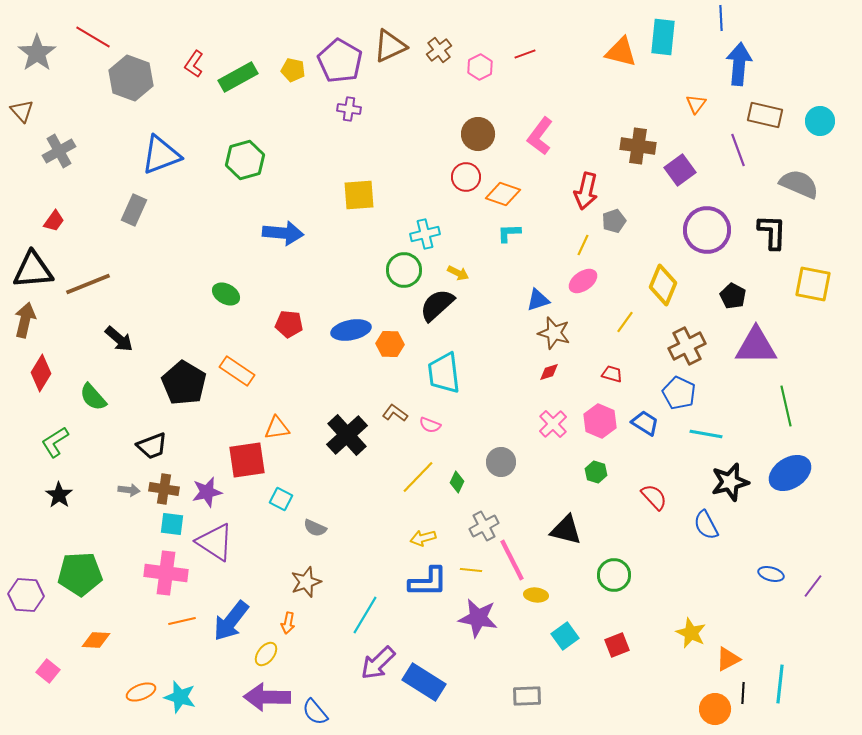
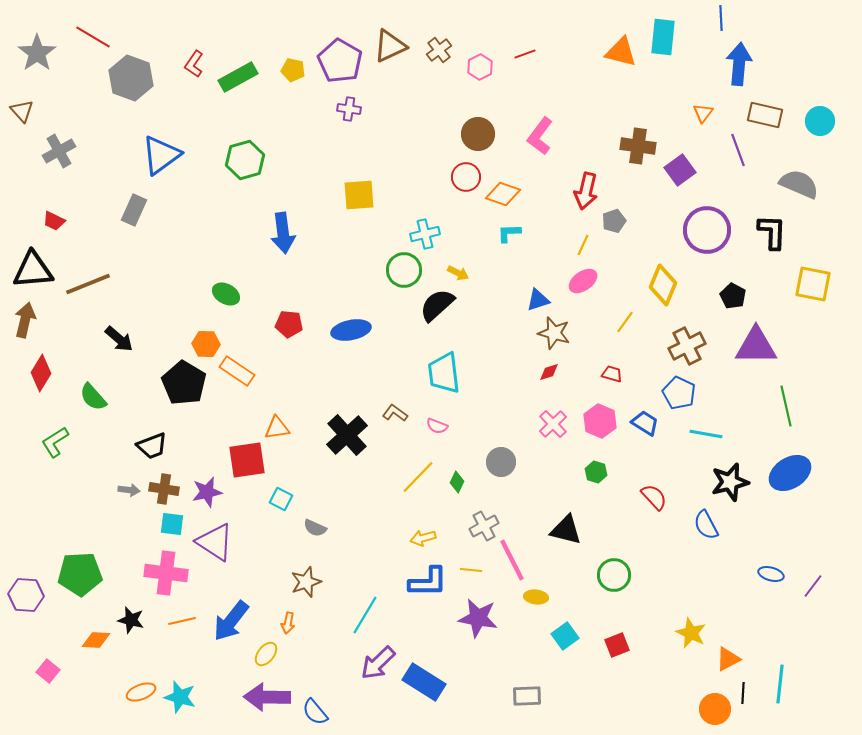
orange triangle at (696, 104): moved 7 px right, 9 px down
blue triangle at (161, 155): rotated 15 degrees counterclockwise
red trapezoid at (54, 221): rotated 80 degrees clockwise
blue arrow at (283, 233): rotated 78 degrees clockwise
orange hexagon at (390, 344): moved 184 px left
pink semicircle at (430, 425): moved 7 px right, 1 px down
black star at (59, 495): moved 72 px right, 125 px down; rotated 20 degrees counterclockwise
yellow ellipse at (536, 595): moved 2 px down
